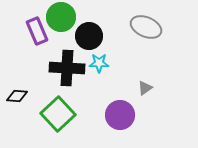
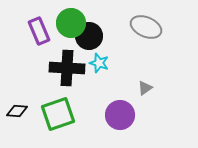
green circle: moved 10 px right, 6 px down
purple rectangle: moved 2 px right
cyan star: rotated 18 degrees clockwise
black diamond: moved 15 px down
green square: rotated 24 degrees clockwise
